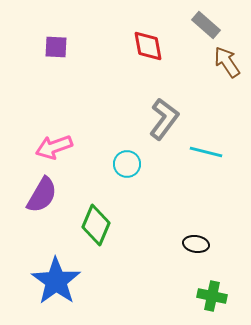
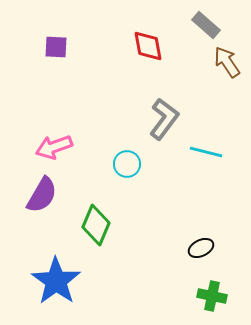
black ellipse: moved 5 px right, 4 px down; rotated 35 degrees counterclockwise
